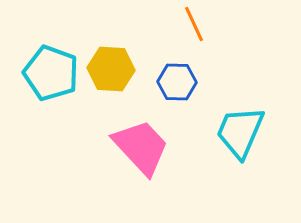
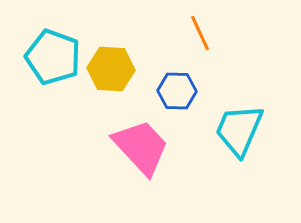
orange line: moved 6 px right, 9 px down
cyan pentagon: moved 2 px right, 16 px up
blue hexagon: moved 9 px down
cyan trapezoid: moved 1 px left, 2 px up
